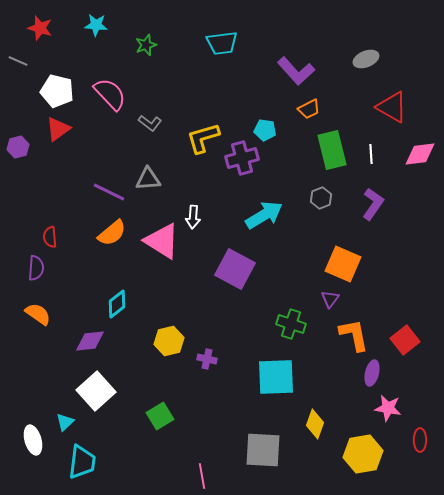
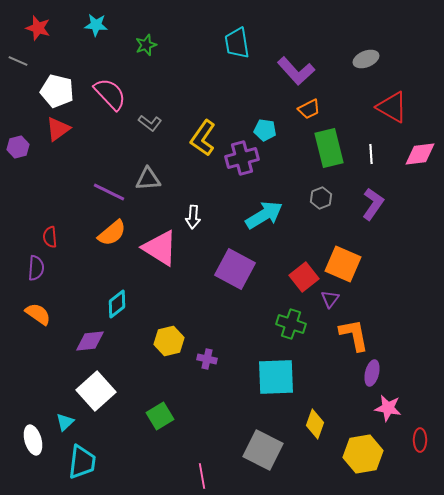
red star at (40, 28): moved 2 px left
cyan trapezoid at (222, 43): moved 15 px right; rotated 88 degrees clockwise
yellow L-shape at (203, 138): rotated 39 degrees counterclockwise
green rectangle at (332, 150): moved 3 px left, 2 px up
pink triangle at (162, 241): moved 2 px left, 7 px down
red square at (405, 340): moved 101 px left, 63 px up
gray square at (263, 450): rotated 24 degrees clockwise
